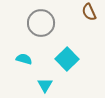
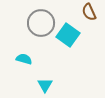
cyan square: moved 1 px right, 24 px up; rotated 10 degrees counterclockwise
